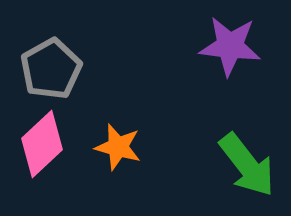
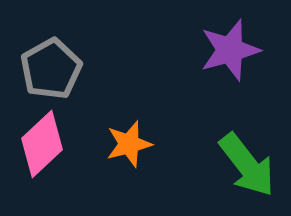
purple star: moved 4 px down; rotated 22 degrees counterclockwise
orange star: moved 11 px right, 3 px up; rotated 30 degrees counterclockwise
